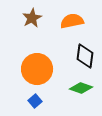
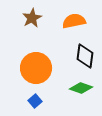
orange semicircle: moved 2 px right
orange circle: moved 1 px left, 1 px up
